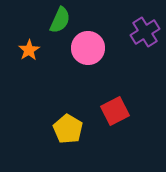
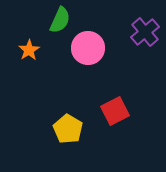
purple cross: rotated 8 degrees counterclockwise
